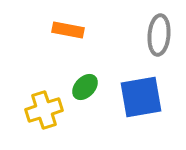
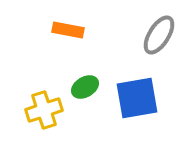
gray ellipse: rotated 27 degrees clockwise
green ellipse: rotated 16 degrees clockwise
blue square: moved 4 px left, 1 px down
